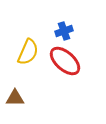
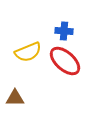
blue cross: rotated 24 degrees clockwise
yellow semicircle: rotated 44 degrees clockwise
